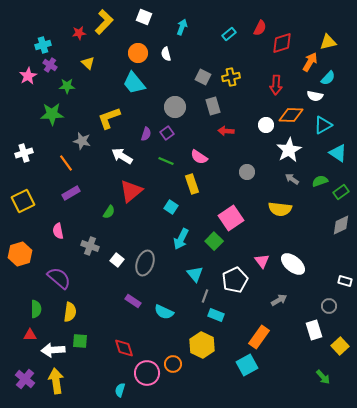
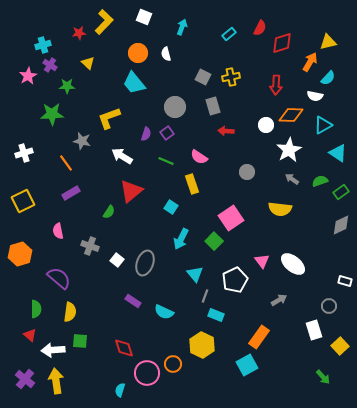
red triangle at (30, 335): rotated 40 degrees clockwise
